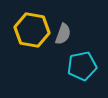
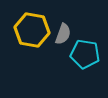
cyan pentagon: moved 3 px right, 12 px up; rotated 20 degrees clockwise
